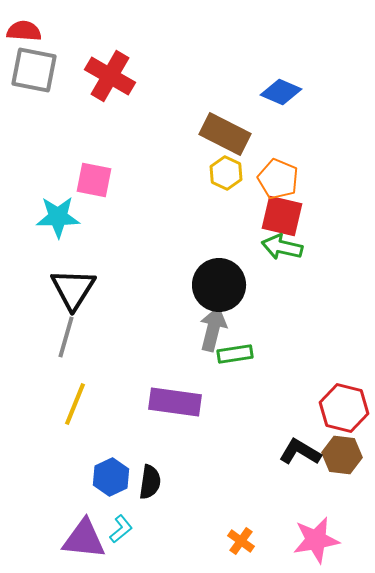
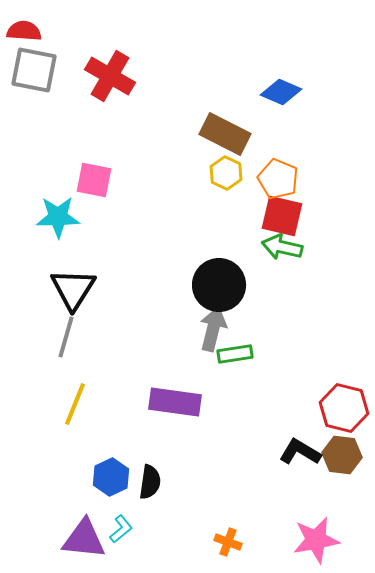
orange cross: moved 13 px left, 1 px down; rotated 16 degrees counterclockwise
